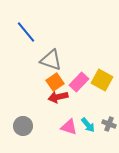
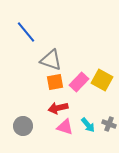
orange square: rotated 24 degrees clockwise
red arrow: moved 11 px down
pink triangle: moved 4 px left
